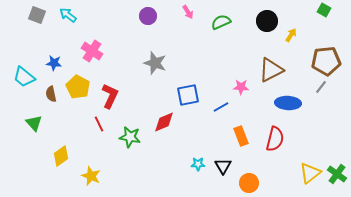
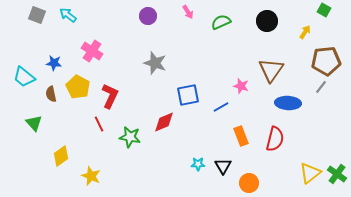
yellow arrow: moved 14 px right, 3 px up
brown triangle: rotated 28 degrees counterclockwise
pink star: moved 1 px up; rotated 14 degrees clockwise
